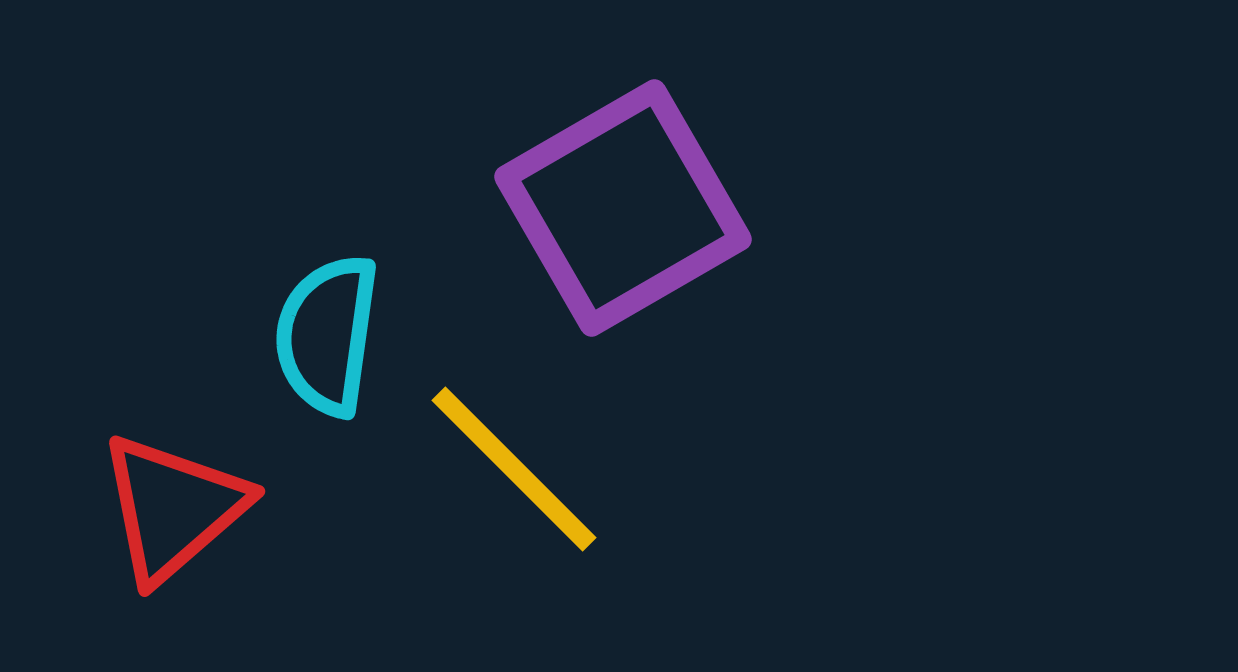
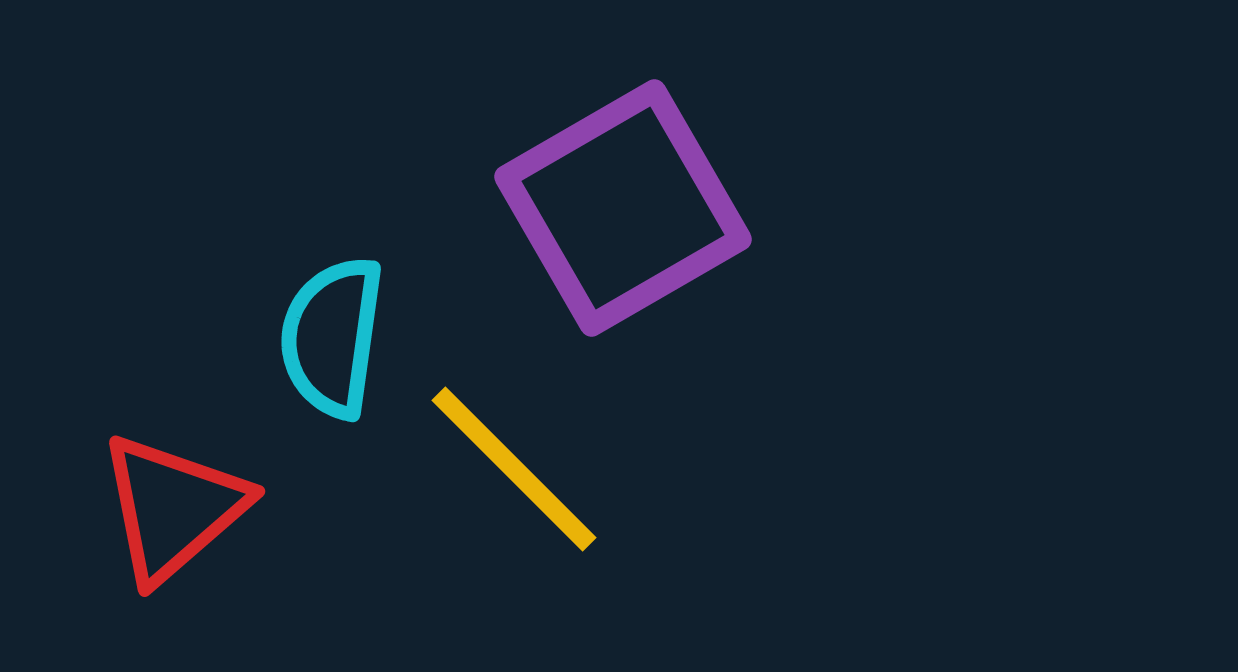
cyan semicircle: moved 5 px right, 2 px down
